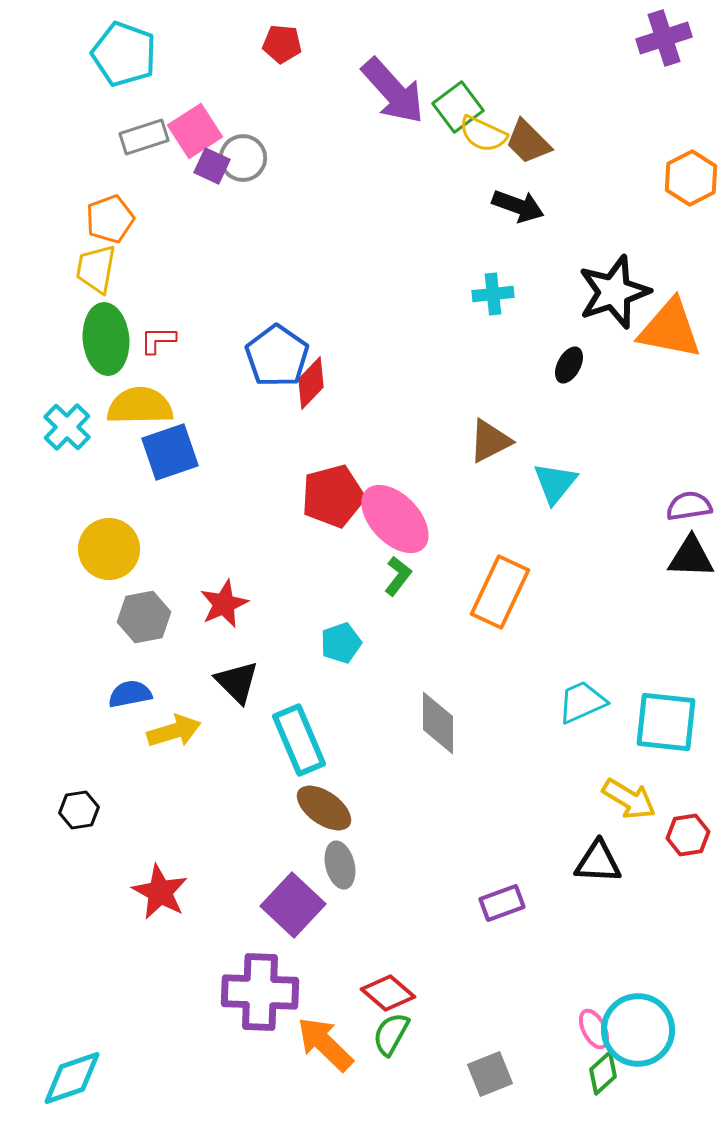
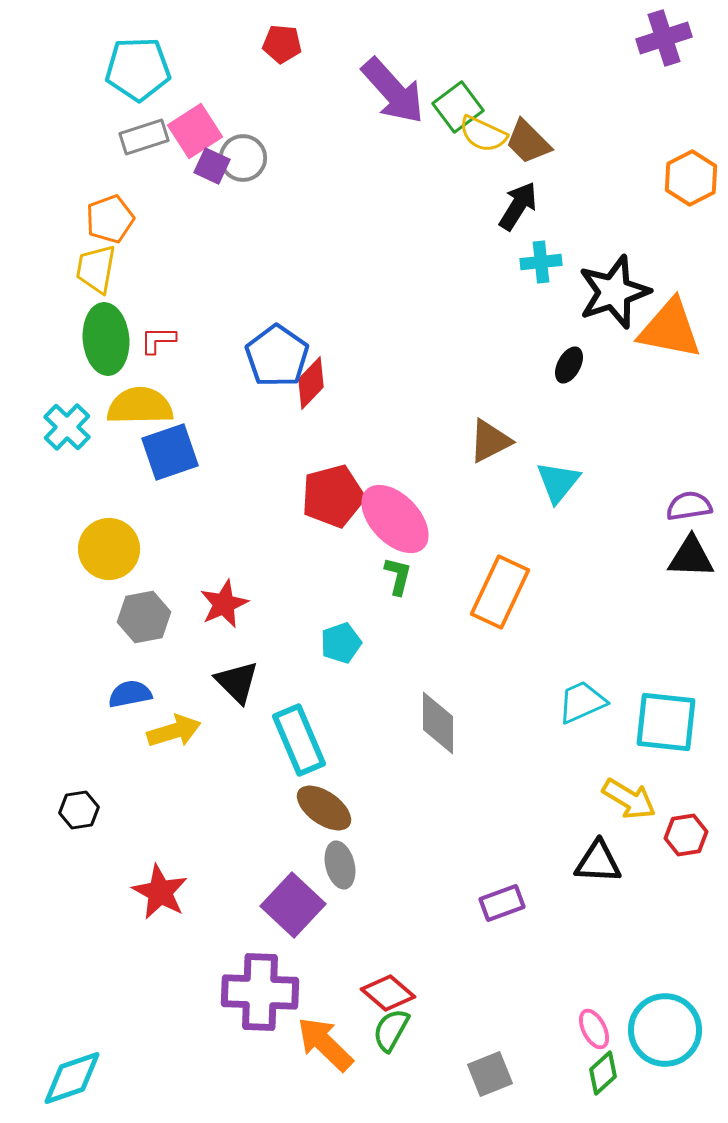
cyan pentagon at (124, 54): moved 14 px right, 15 px down; rotated 22 degrees counterclockwise
black arrow at (518, 206): rotated 78 degrees counterclockwise
cyan cross at (493, 294): moved 48 px right, 32 px up
cyan triangle at (555, 483): moved 3 px right, 1 px up
green L-shape at (398, 576): rotated 24 degrees counterclockwise
red hexagon at (688, 835): moved 2 px left
cyan circle at (638, 1030): moved 27 px right
green semicircle at (391, 1034): moved 4 px up
